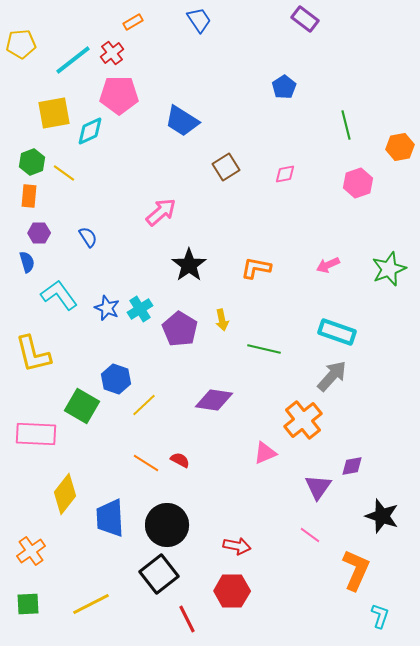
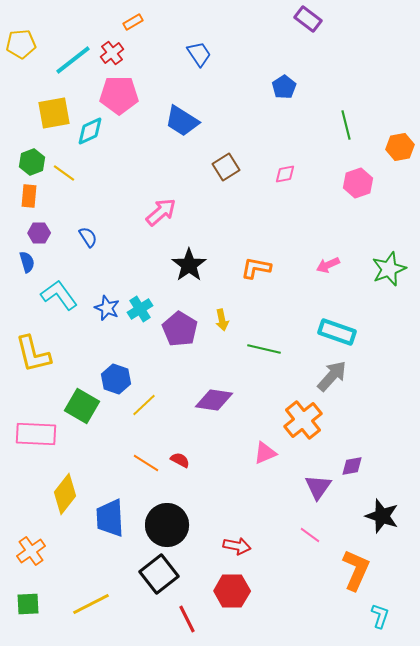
purple rectangle at (305, 19): moved 3 px right
blue trapezoid at (199, 20): moved 34 px down
